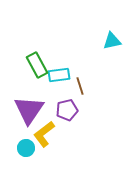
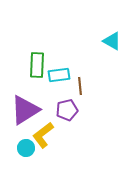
cyan triangle: rotated 42 degrees clockwise
green rectangle: rotated 30 degrees clockwise
brown line: rotated 12 degrees clockwise
purple triangle: moved 4 px left; rotated 24 degrees clockwise
yellow L-shape: moved 1 px left, 1 px down
